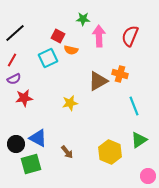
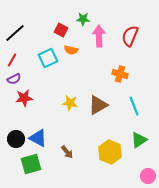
red square: moved 3 px right, 6 px up
brown triangle: moved 24 px down
yellow star: rotated 21 degrees clockwise
black circle: moved 5 px up
